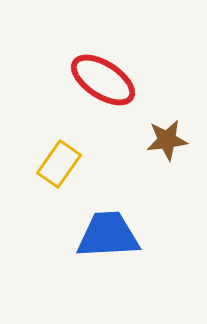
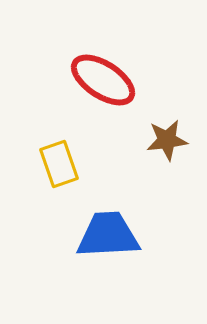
yellow rectangle: rotated 54 degrees counterclockwise
